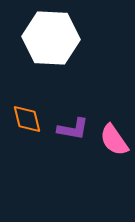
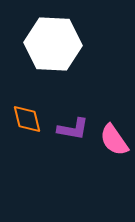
white hexagon: moved 2 px right, 6 px down
